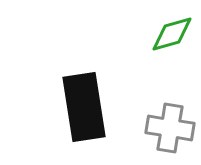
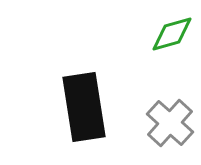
gray cross: moved 5 px up; rotated 33 degrees clockwise
